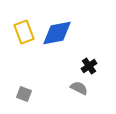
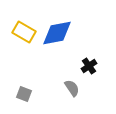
yellow rectangle: rotated 40 degrees counterclockwise
gray semicircle: moved 7 px left; rotated 30 degrees clockwise
